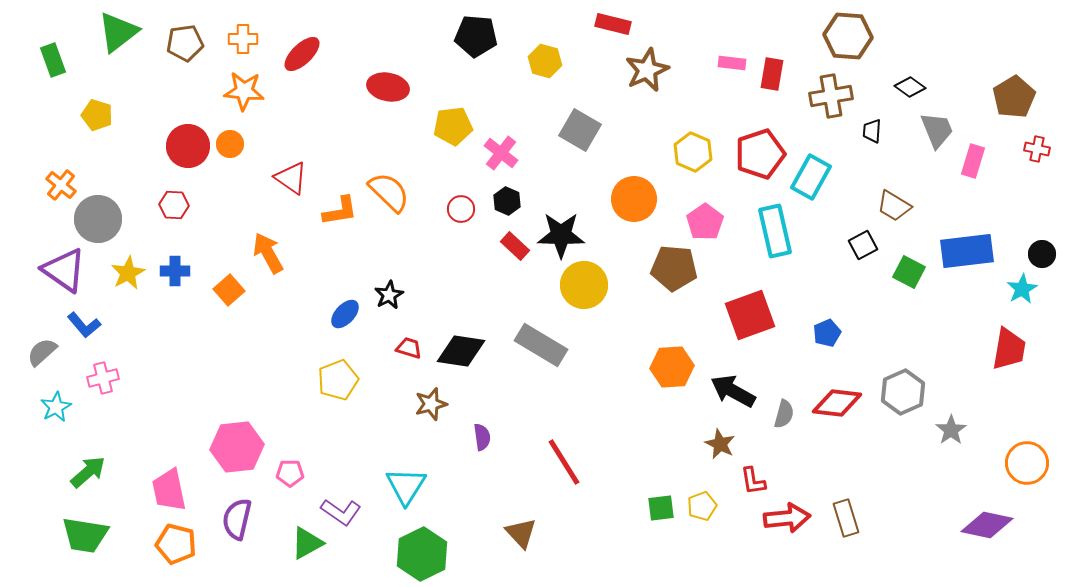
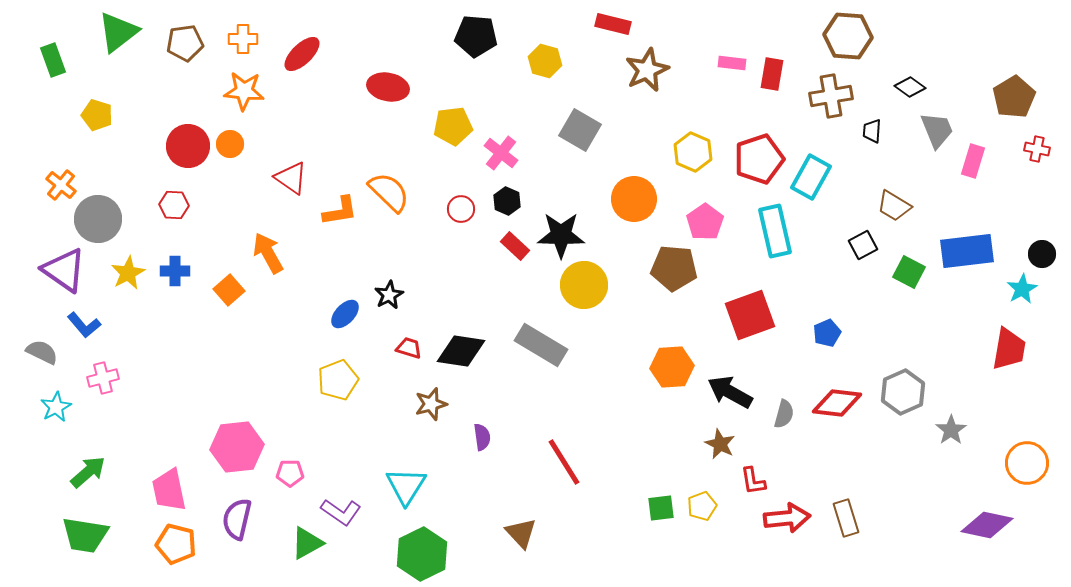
red pentagon at (760, 154): moved 1 px left, 5 px down
gray semicircle at (42, 352): rotated 68 degrees clockwise
black arrow at (733, 391): moved 3 px left, 1 px down
